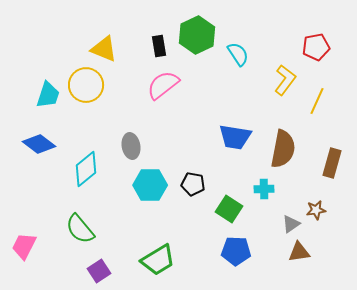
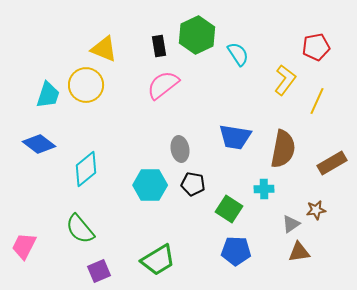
gray ellipse: moved 49 px right, 3 px down
brown rectangle: rotated 44 degrees clockwise
purple square: rotated 10 degrees clockwise
